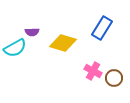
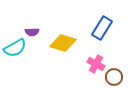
pink cross: moved 3 px right, 7 px up
brown circle: moved 1 px up
